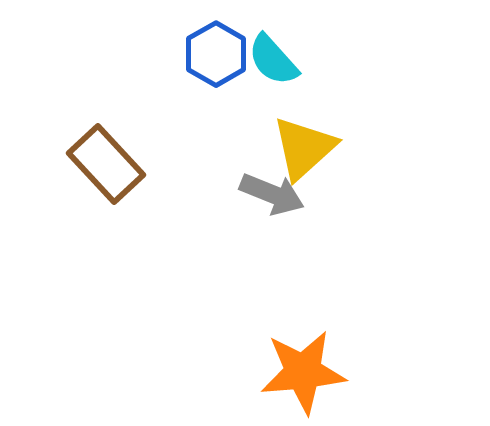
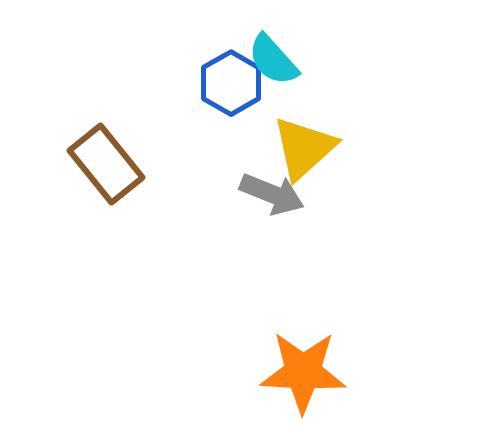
blue hexagon: moved 15 px right, 29 px down
brown rectangle: rotated 4 degrees clockwise
orange star: rotated 8 degrees clockwise
